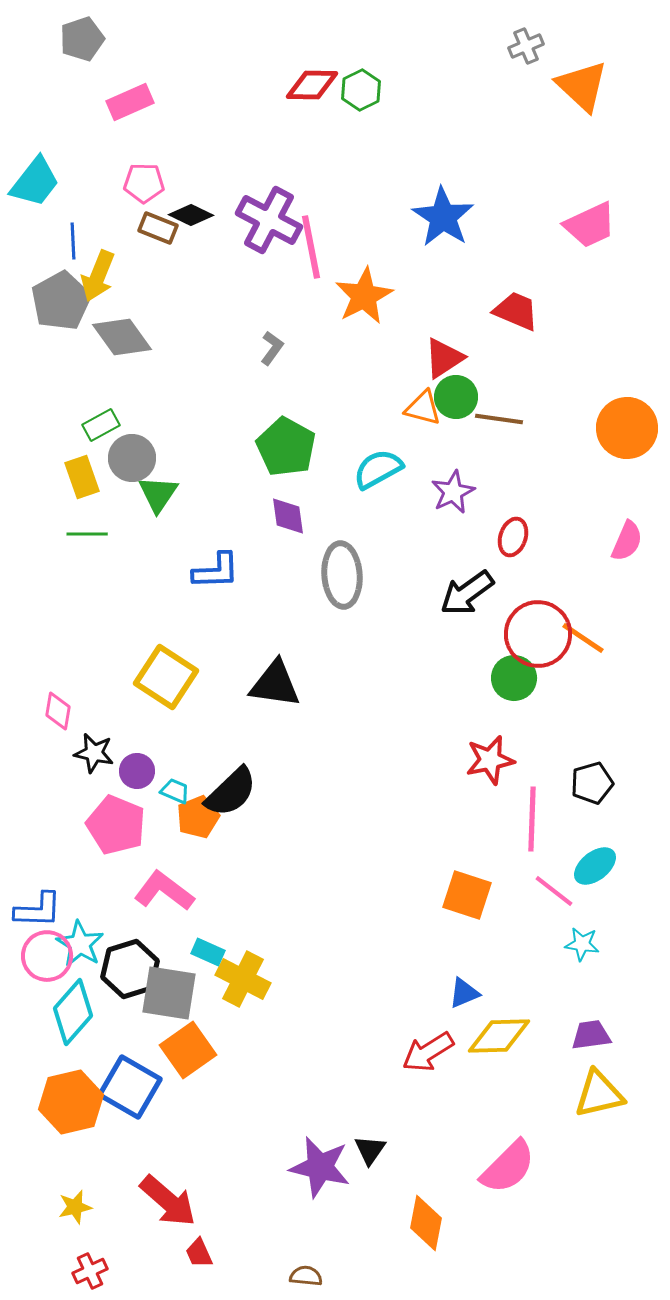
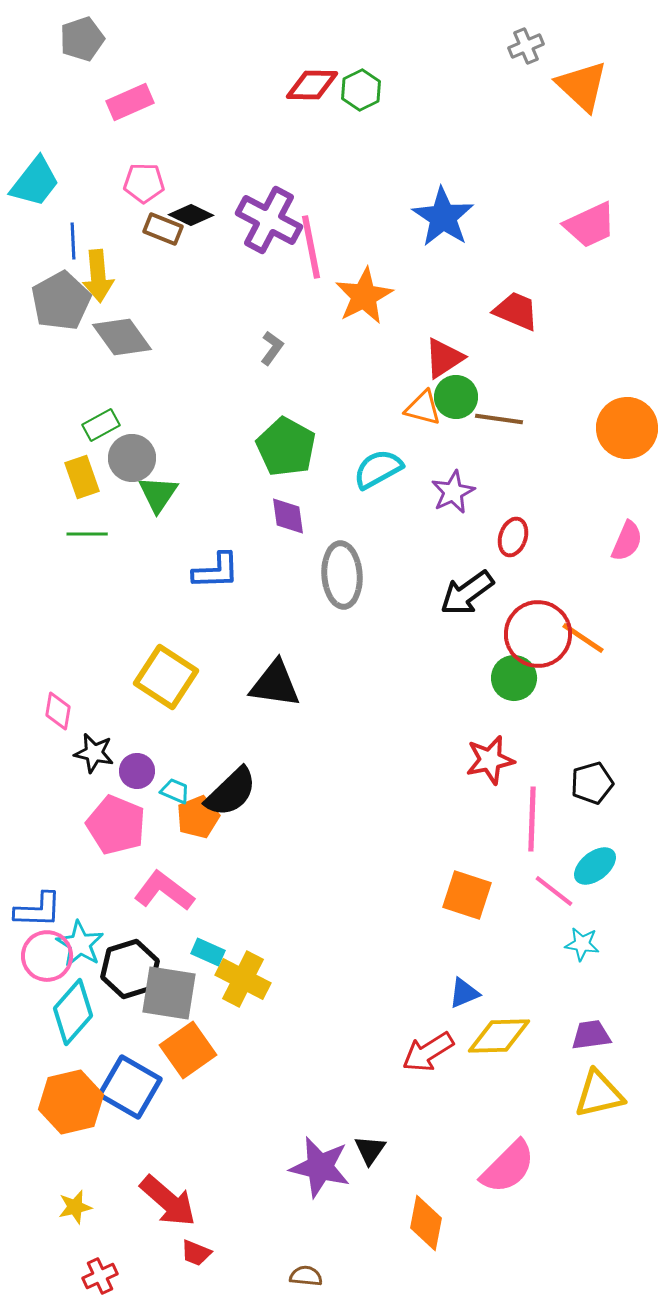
brown rectangle at (158, 228): moved 5 px right, 1 px down
yellow arrow at (98, 276): rotated 27 degrees counterclockwise
red trapezoid at (199, 1253): moved 3 px left; rotated 44 degrees counterclockwise
red cross at (90, 1271): moved 10 px right, 5 px down
